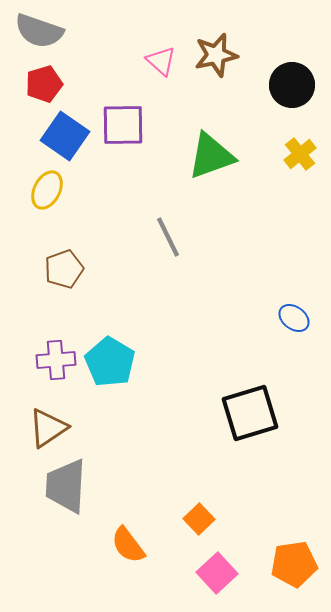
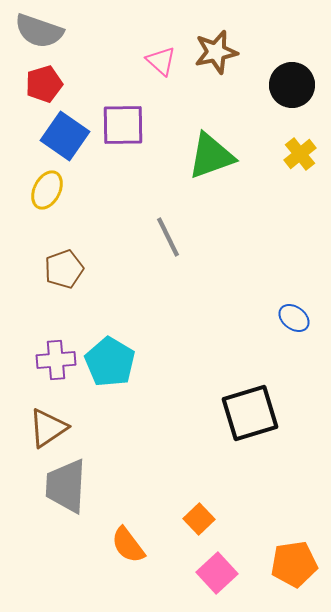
brown star: moved 3 px up
